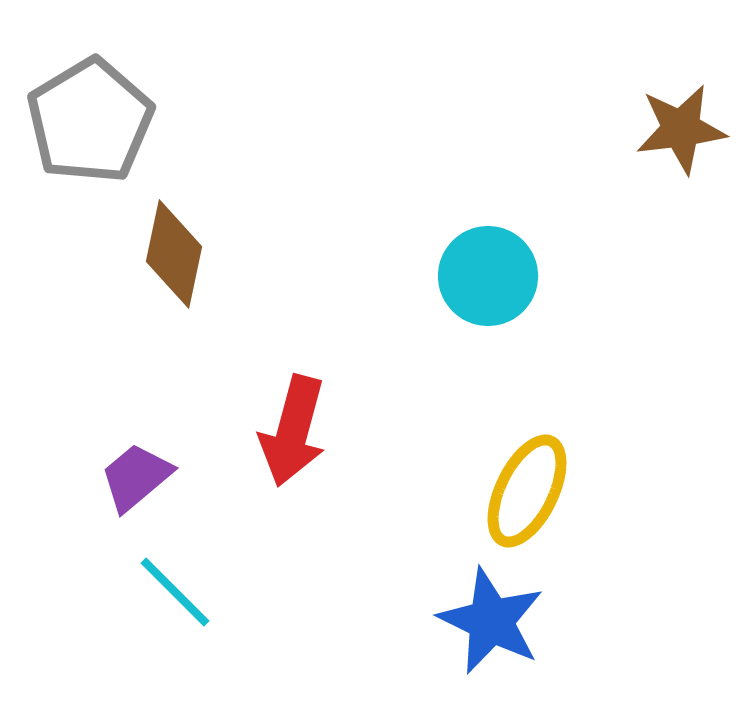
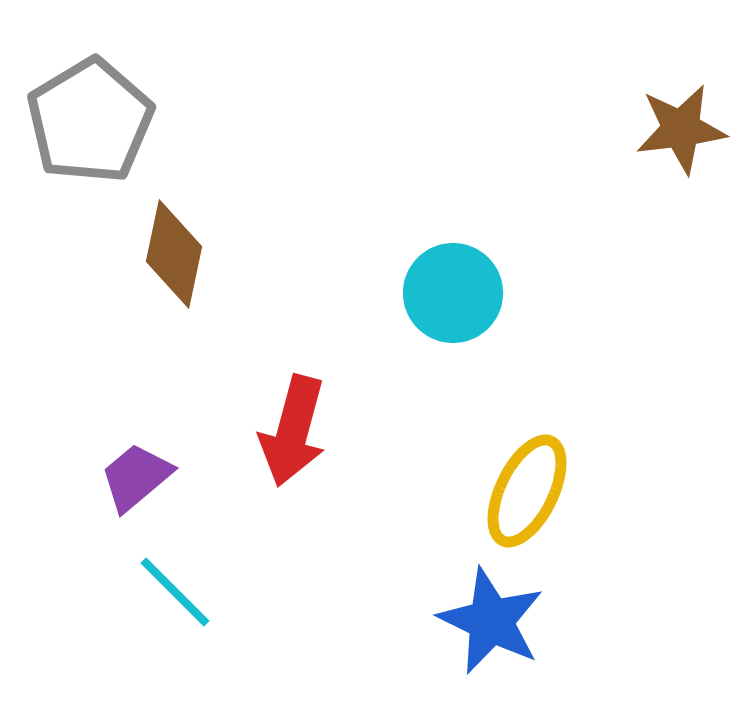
cyan circle: moved 35 px left, 17 px down
